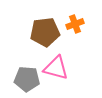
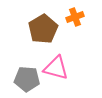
orange cross: moved 7 px up
brown pentagon: moved 2 px left, 3 px up; rotated 24 degrees counterclockwise
